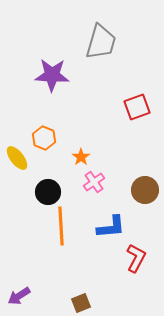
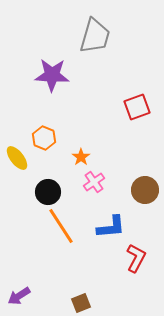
gray trapezoid: moved 6 px left, 6 px up
orange line: rotated 30 degrees counterclockwise
